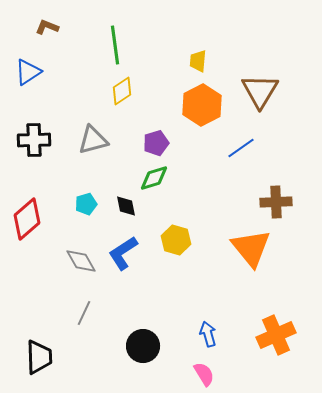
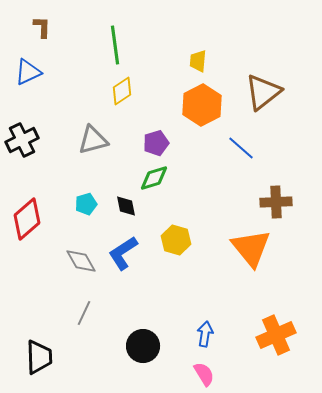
brown L-shape: moved 5 px left; rotated 70 degrees clockwise
blue triangle: rotated 8 degrees clockwise
brown triangle: moved 3 px right, 1 px down; rotated 21 degrees clockwise
black cross: moved 12 px left; rotated 24 degrees counterclockwise
blue line: rotated 76 degrees clockwise
blue arrow: moved 3 px left; rotated 25 degrees clockwise
